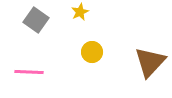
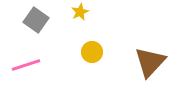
pink line: moved 3 px left, 7 px up; rotated 20 degrees counterclockwise
